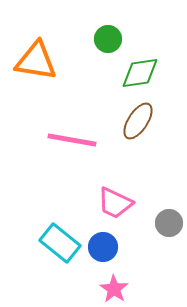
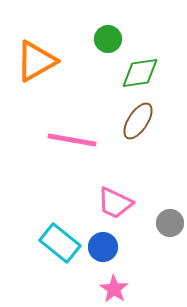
orange triangle: rotated 39 degrees counterclockwise
gray circle: moved 1 px right
